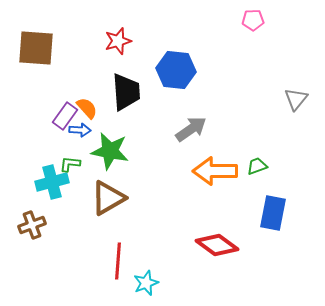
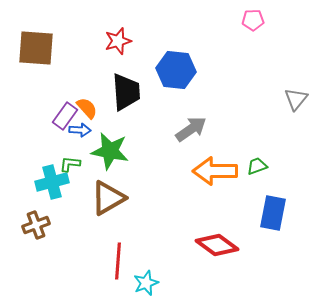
brown cross: moved 4 px right
